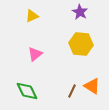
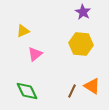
purple star: moved 3 px right
yellow triangle: moved 9 px left, 15 px down
